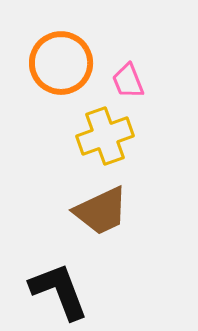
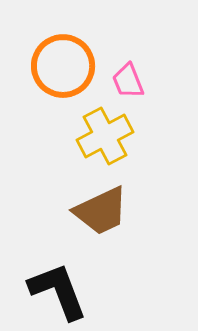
orange circle: moved 2 px right, 3 px down
yellow cross: rotated 8 degrees counterclockwise
black L-shape: moved 1 px left
